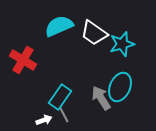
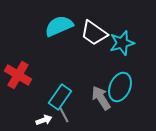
cyan star: moved 1 px up
red cross: moved 5 px left, 15 px down
